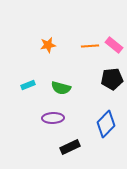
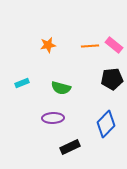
cyan rectangle: moved 6 px left, 2 px up
